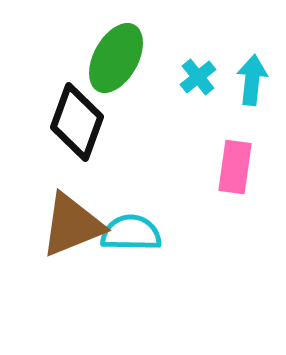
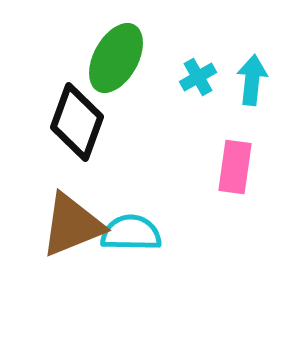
cyan cross: rotated 9 degrees clockwise
